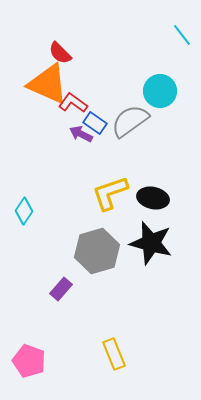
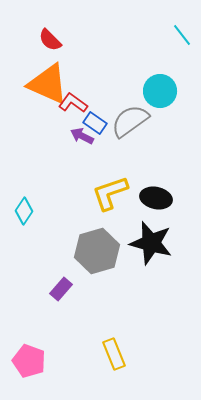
red semicircle: moved 10 px left, 13 px up
purple arrow: moved 1 px right, 2 px down
black ellipse: moved 3 px right
